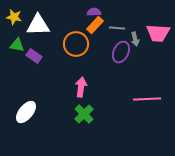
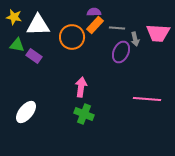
orange circle: moved 4 px left, 7 px up
pink line: rotated 8 degrees clockwise
green cross: rotated 24 degrees counterclockwise
